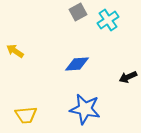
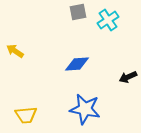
gray square: rotated 18 degrees clockwise
